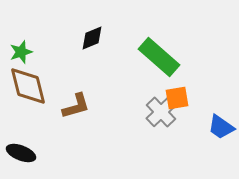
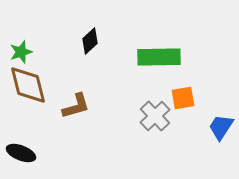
black diamond: moved 2 px left, 3 px down; rotated 20 degrees counterclockwise
green rectangle: rotated 42 degrees counterclockwise
brown diamond: moved 1 px up
orange square: moved 6 px right
gray cross: moved 6 px left, 4 px down
blue trapezoid: rotated 88 degrees clockwise
